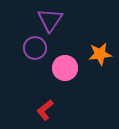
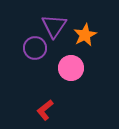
purple triangle: moved 4 px right, 6 px down
orange star: moved 15 px left, 19 px up; rotated 20 degrees counterclockwise
pink circle: moved 6 px right
